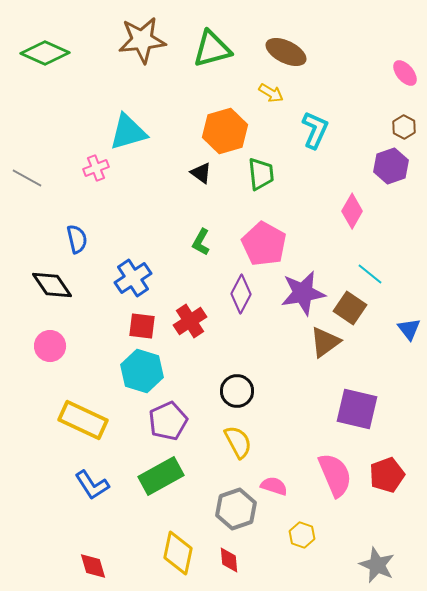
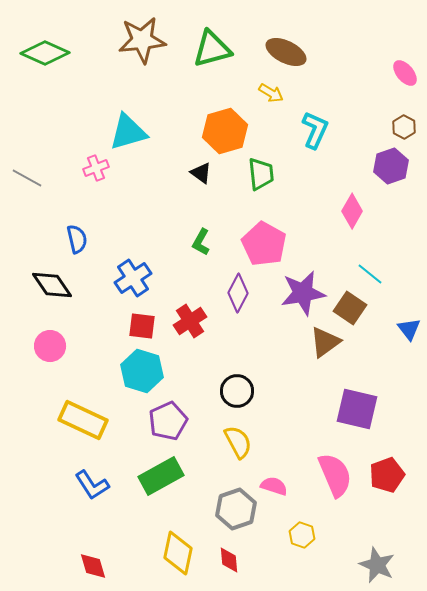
purple diamond at (241, 294): moved 3 px left, 1 px up
